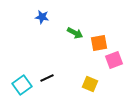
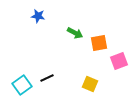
blue star: moved 4 px left, 1 px up
pink square: moved 5 px right, 1 px down
